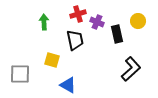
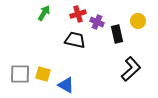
green arrow: moved 9 px up; rotated 35 degrees clockwise
black trapezoid: rotated 65 degrees counterclockwise
yellow square: moved 9 px left, 14 px down
blue triangle: moved 2 px left
